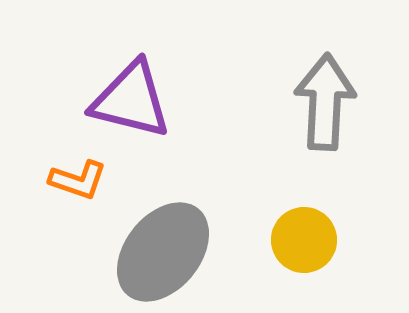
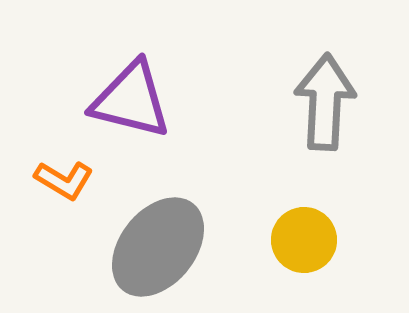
orange L-shape: moved 14 px left; rotated 12 degrees clockwise
gray ellipse: moved 5 px left, 5 px up
